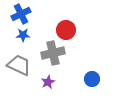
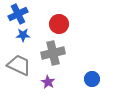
blue cross: moved 3 px left
red circle: moved 7 px left, 6 px up
purple star: rotated 16 degrees counterclockwise
